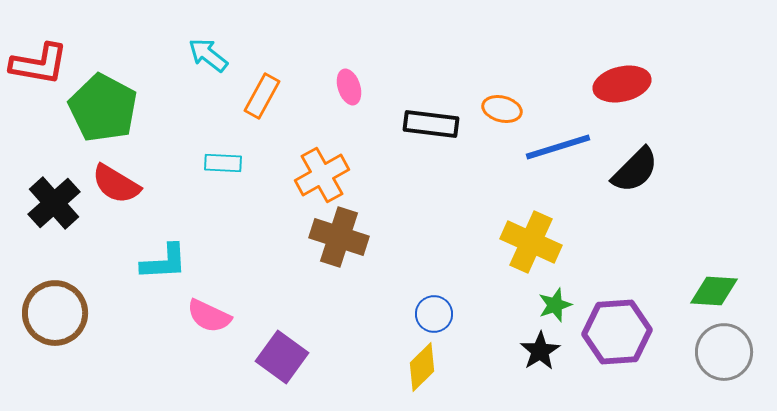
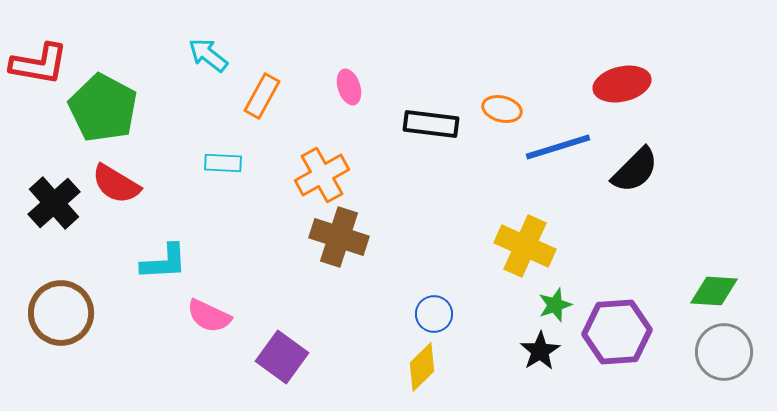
yellow cross: moved 6 px left, 4 px down
brown circle: moved 6 px right
